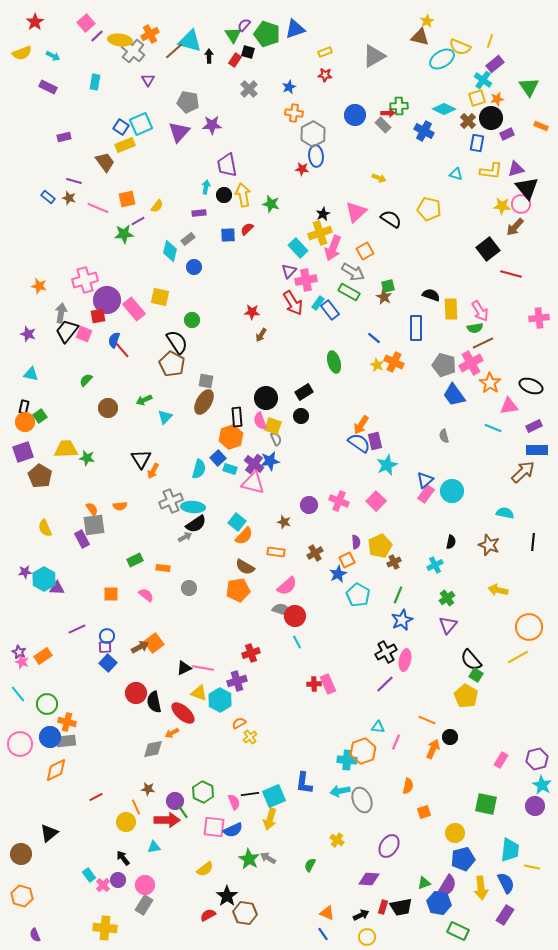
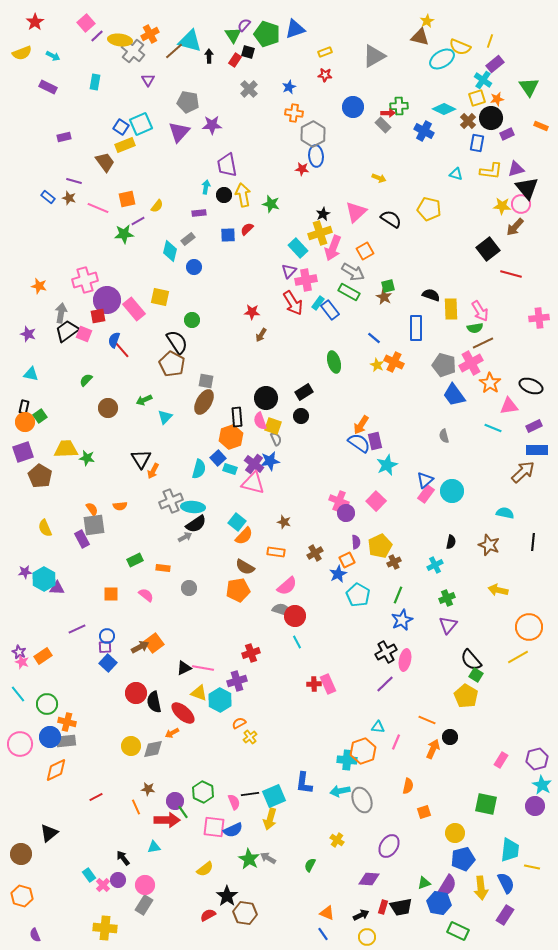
blue circle at (355, 115): moved 2 px left, 8 px up
black trapezoid at (67, 331): rotated 15 degrees clockwise
purple circle at (309, 505): moved 37 px right, 8 px down
green cross at (447, 598): rotated 14 degrees clockwise
yellow circle at (126, 822): moved 5 px right, 76 px up
